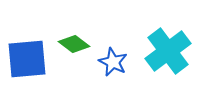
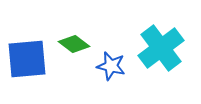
cyan cross: moved 7 px left, 3 px up
blue star: moved 2 px left, 4 px down; rotated 12 degrees counterclockwise
